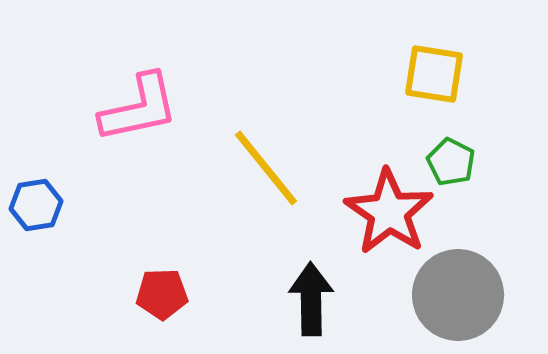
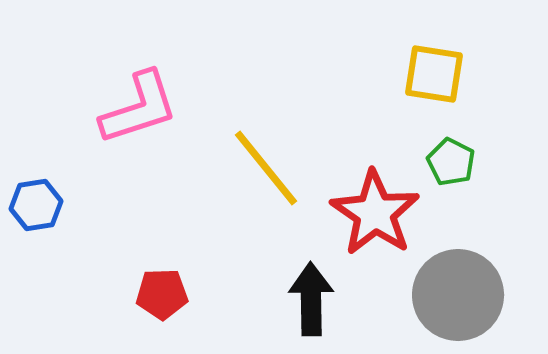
pink L-shape: rotated 6 degrees counterclockwise
red star: moved 14 px left, 1 px down
